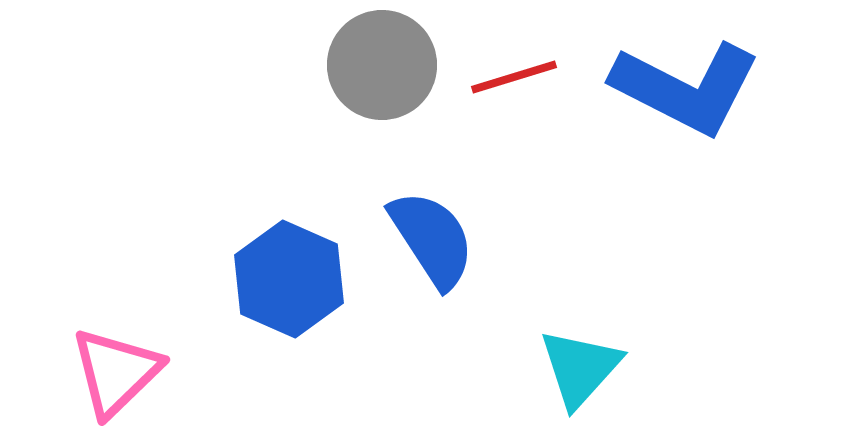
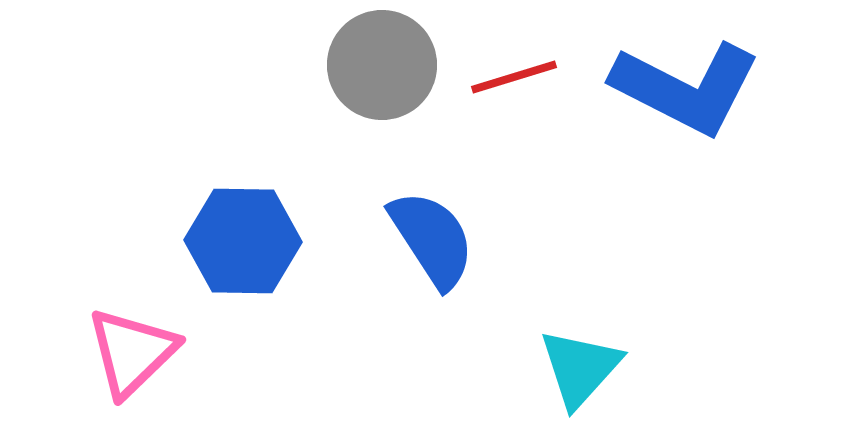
blue hexagon: moved 46 px left, 38 px up; rotated 23 degrees counterclockwise
pink triangle: moved 16 px right, 20 px up
